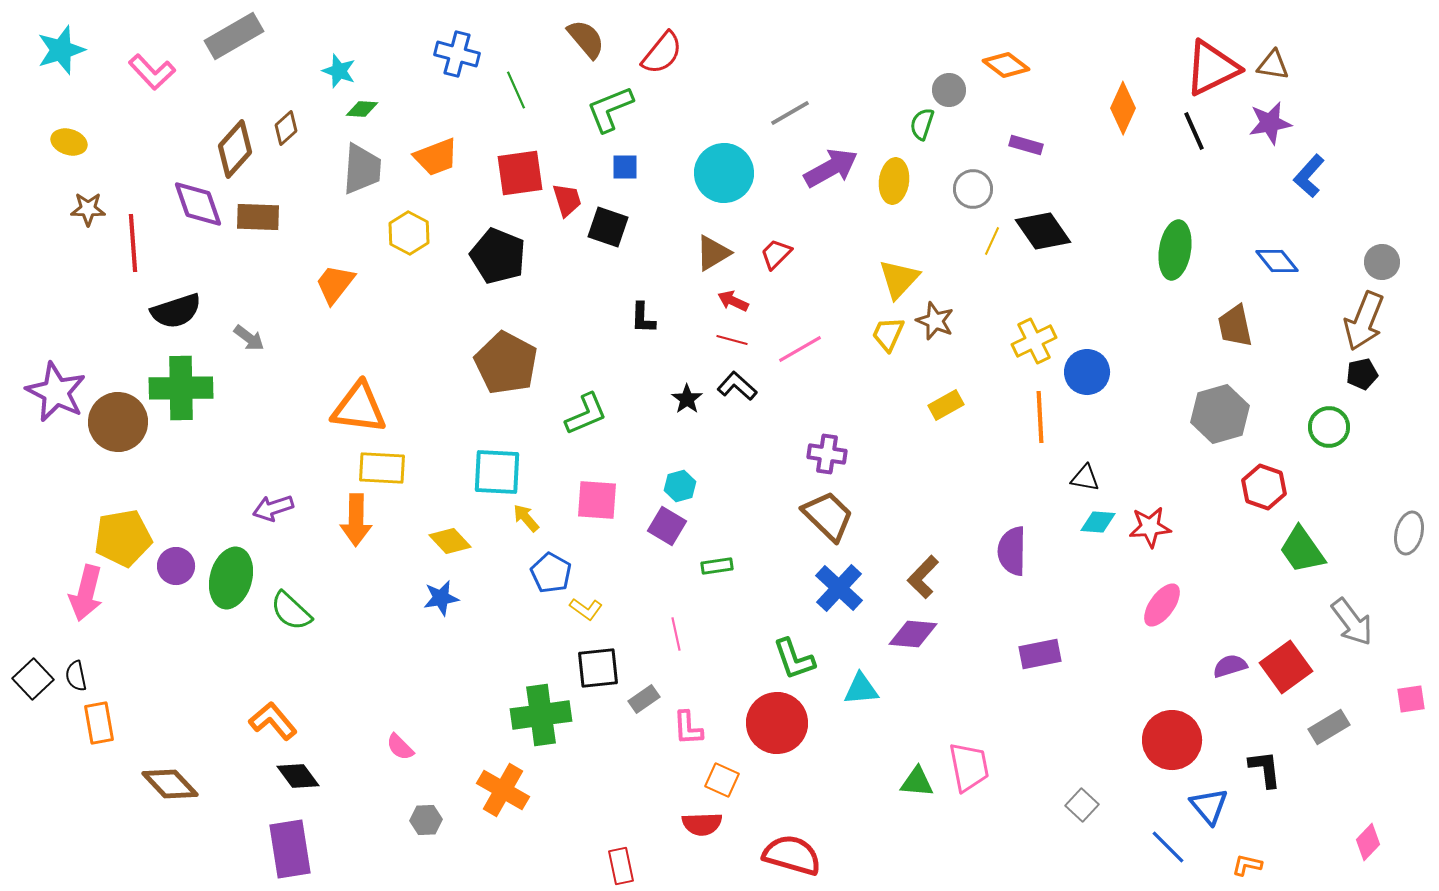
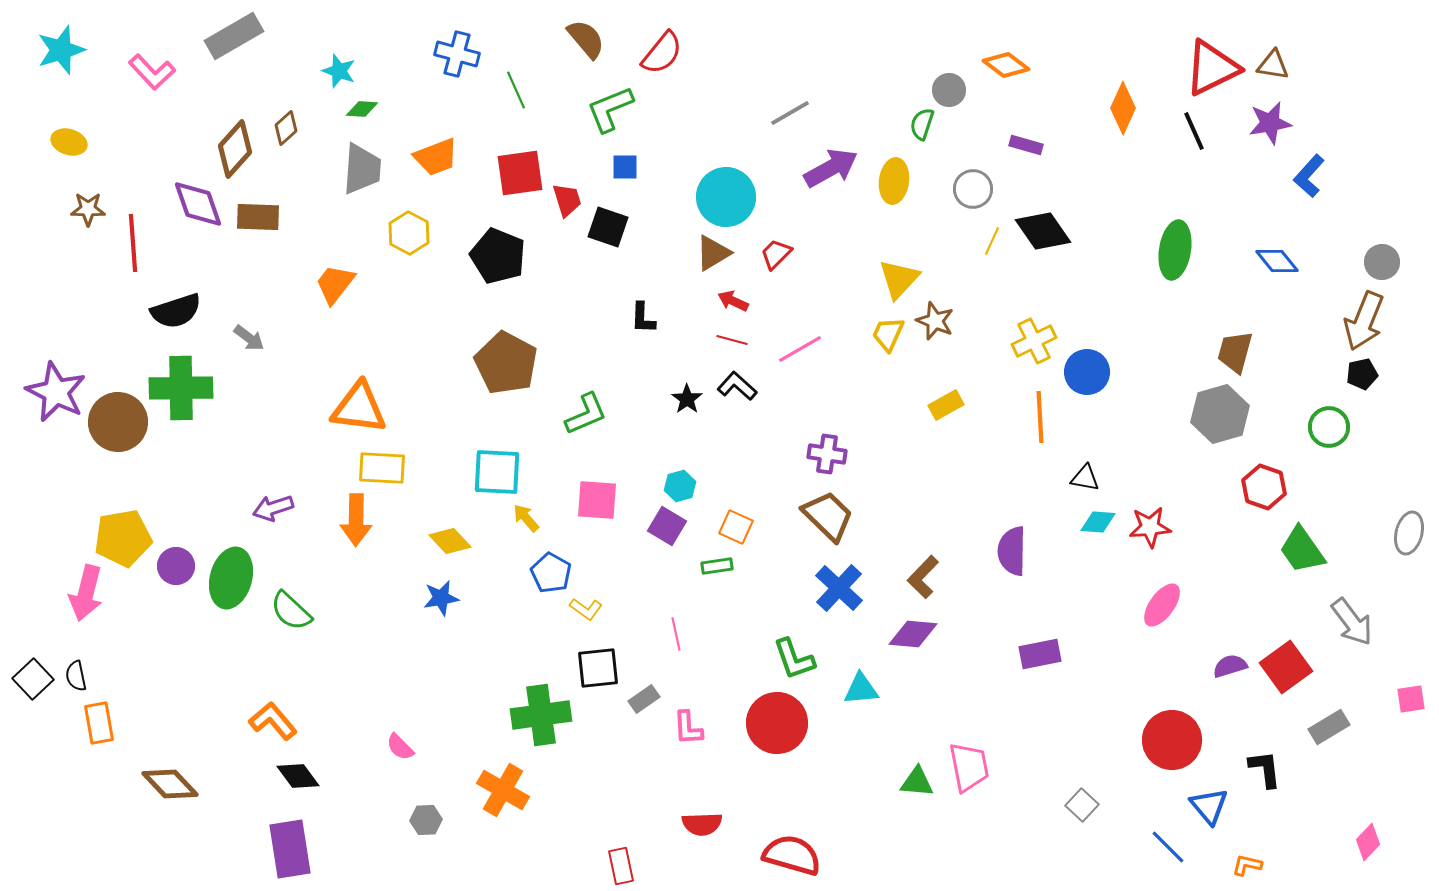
cyan circle at (724, 173): moved 2 px right, 24 px down
brown trapezoid at (1235, 326): moved 26 px down; rotated 27 degrees clockwise
orange square at (722, 780): moved 14 px right, 253 px up
